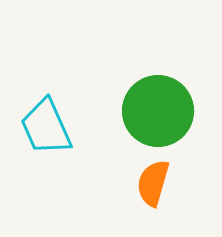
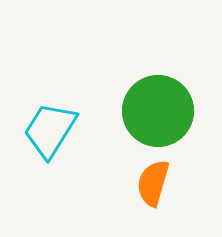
cyan trapezoid: moved 4 px right, 3 px down; rotated 56 degrees clockwise
